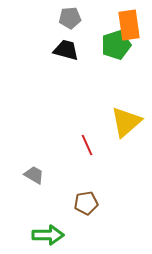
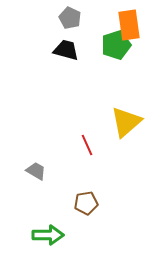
gray pentagon: rotated 30 degrees clockwise
gray trapezoid: moved 2 px right, 4 px up
